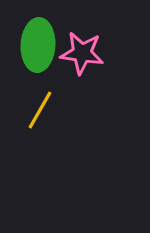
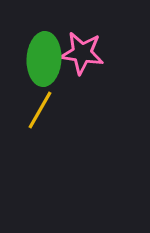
green ellipse: moved 6 px right, 14 px down
